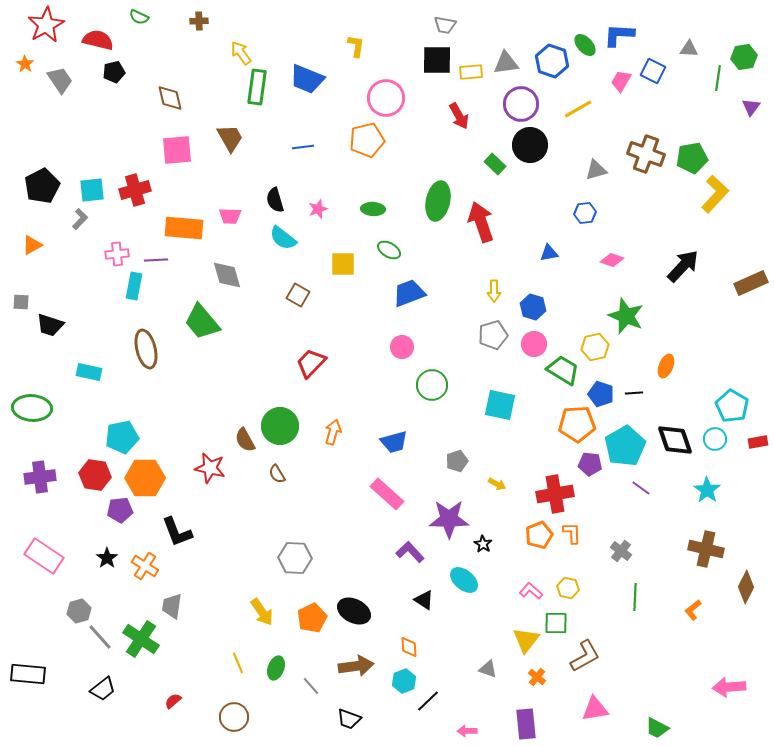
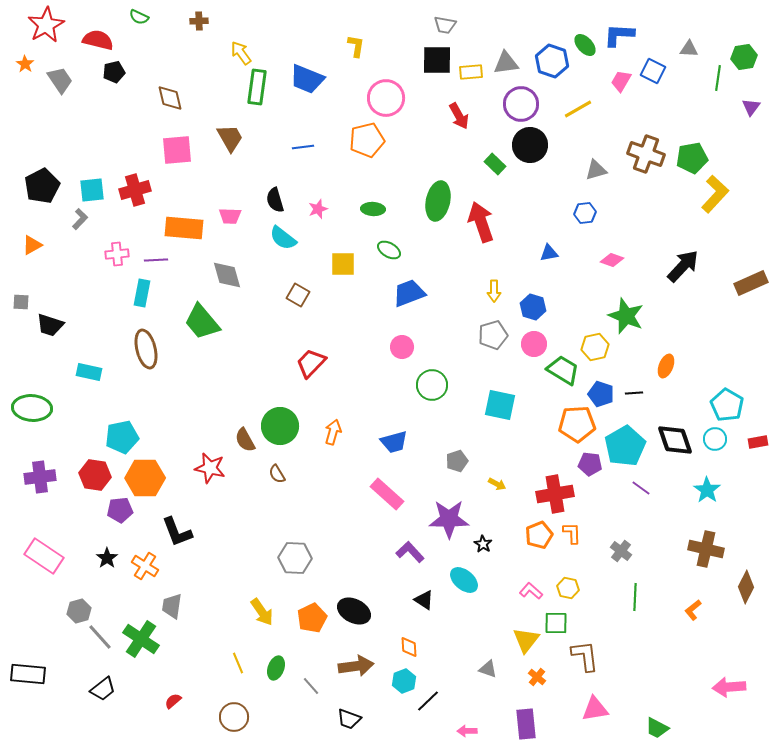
cyan rectangle at (134, 286): moved 8 px right, 7 px down
cyan pentagon at (732, 406): moved 5 px left, 1 px up
brown L-shape at (585, 656): rotated 68 degrees counterclockwise
